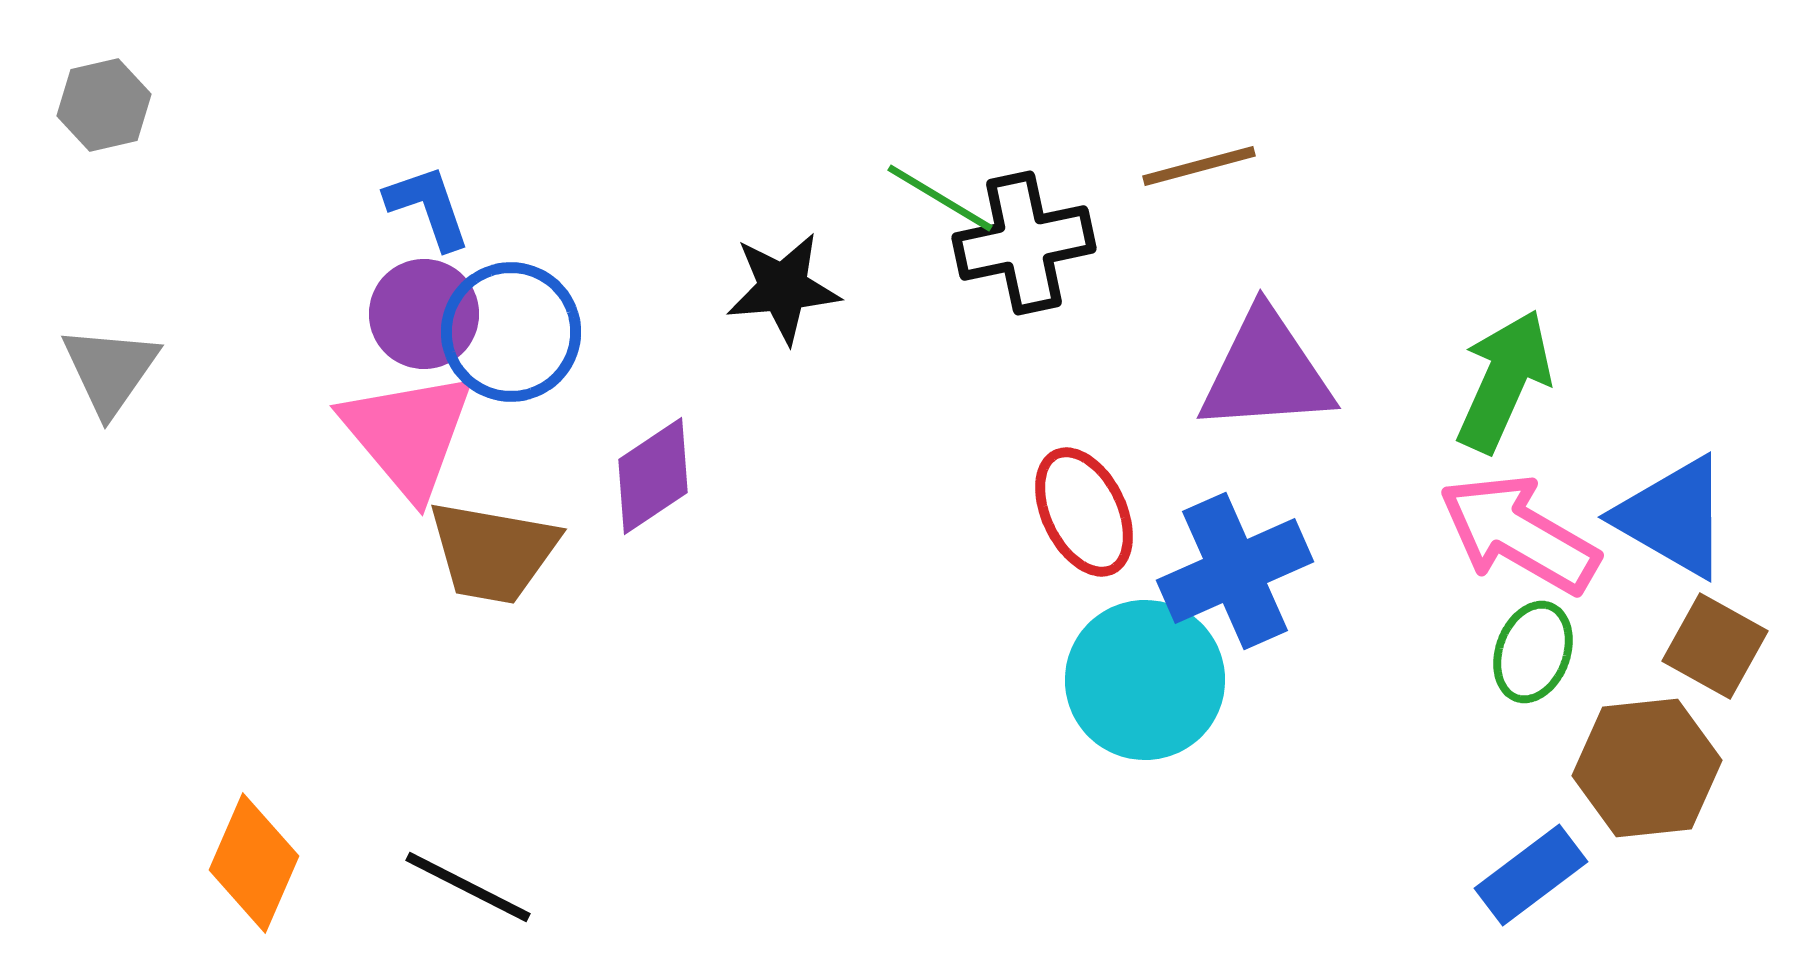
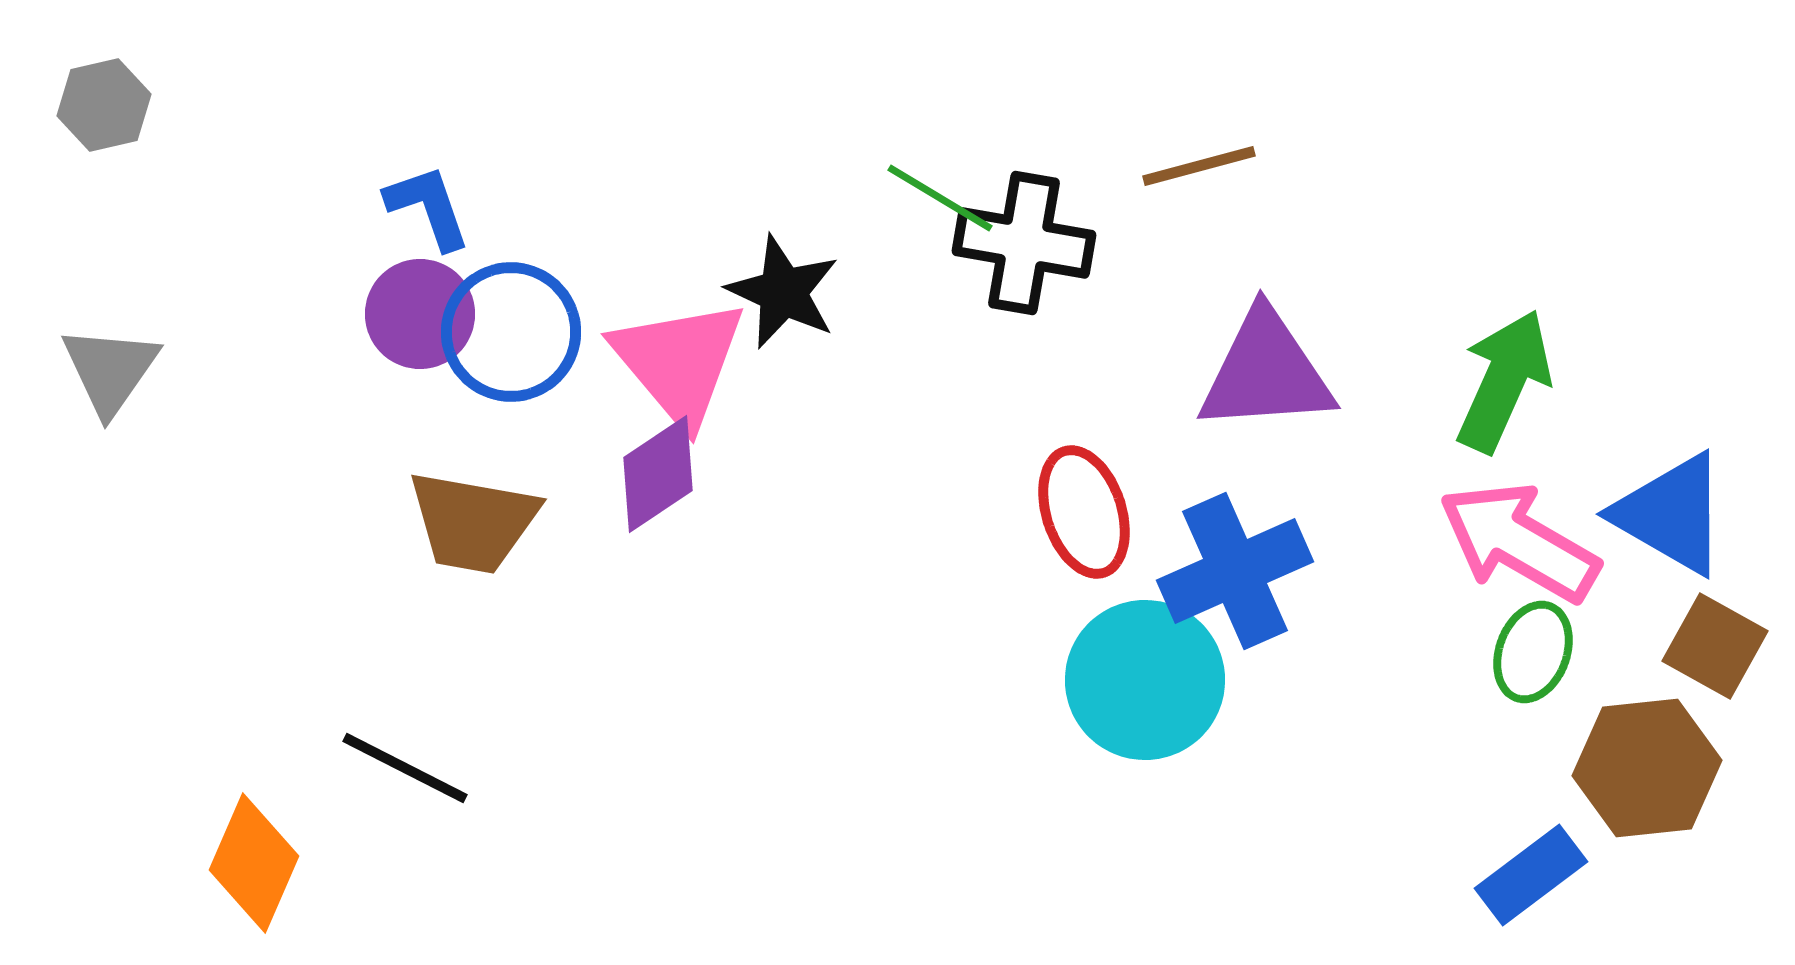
black cross: rotated 22 degrees clockwise
black star: moved 4 px down; rotated 30 degrees clockwise
purple circle: moved 4 px left
pink triangle: moved 271 px right, 72 px up
purple diamond: moved 5 px right, 2 px up
red ellipse: rotated 8 degrees clockwise
blue triangle: moved 2 px left, 3 px up
pink arrow: moved 8 px down
brown trapezoid: moved 20 px left, 30 px up
black line: moved 63 px left, 119 px up
